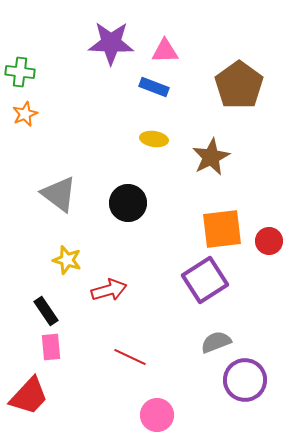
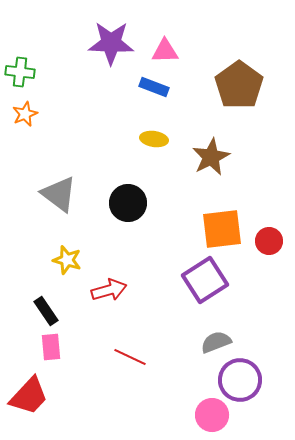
purple circle: moved 5 px left
pink circle: moved 55 px right
